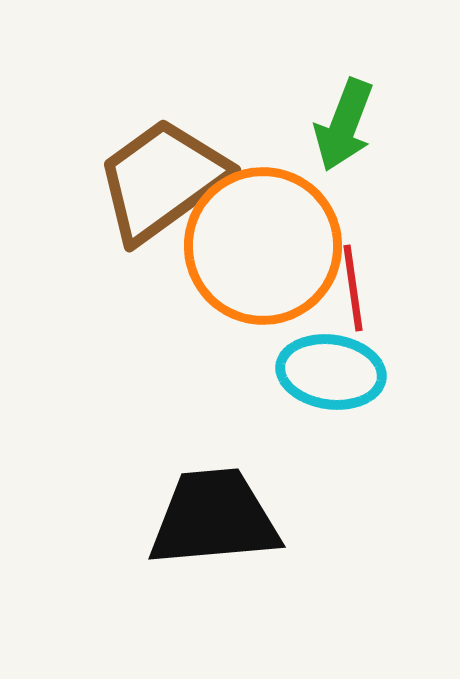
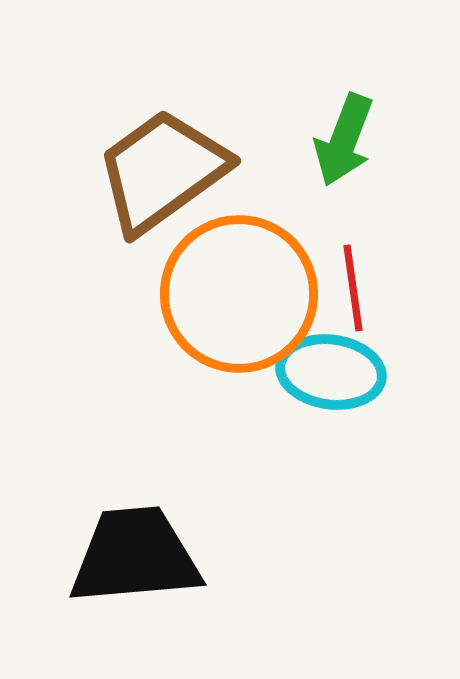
green arrow: moved 15 px down
brown trapezoid: moved 9 px up
orange circle: moved 24 px left, 48 px down
black trapezoid: moved 79 px left, 38 px down
